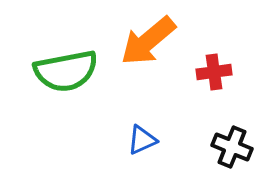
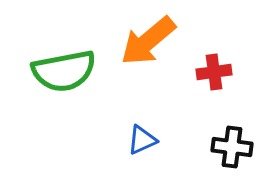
green semicircle: moved 2 px left
black cross: rotated 15 degrees counterclockwise
